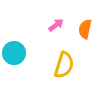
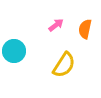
cyan circle: moved 2 px up
yellow semicircle: rotated 16 degrees clockwise
